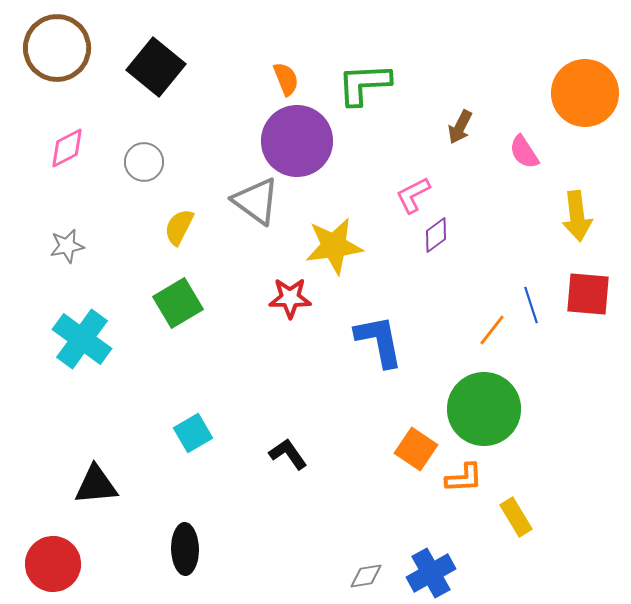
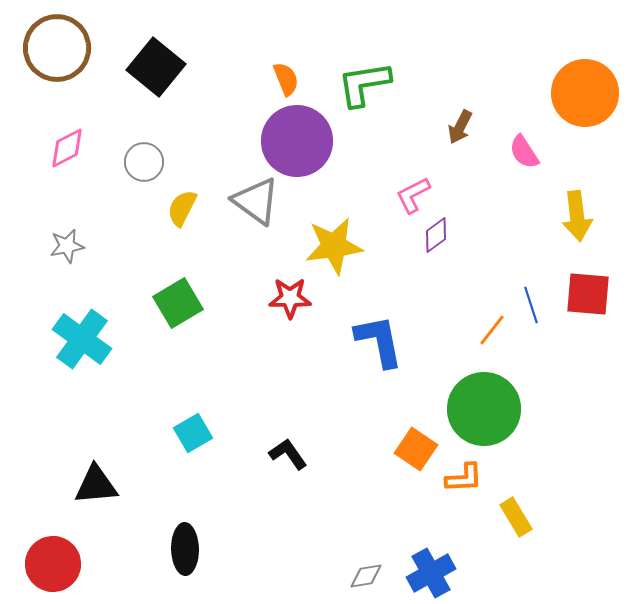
green L-shape: rotated 6 degrees counterclockwise
yellow semicircle: moved 3 px right, 19 px up
